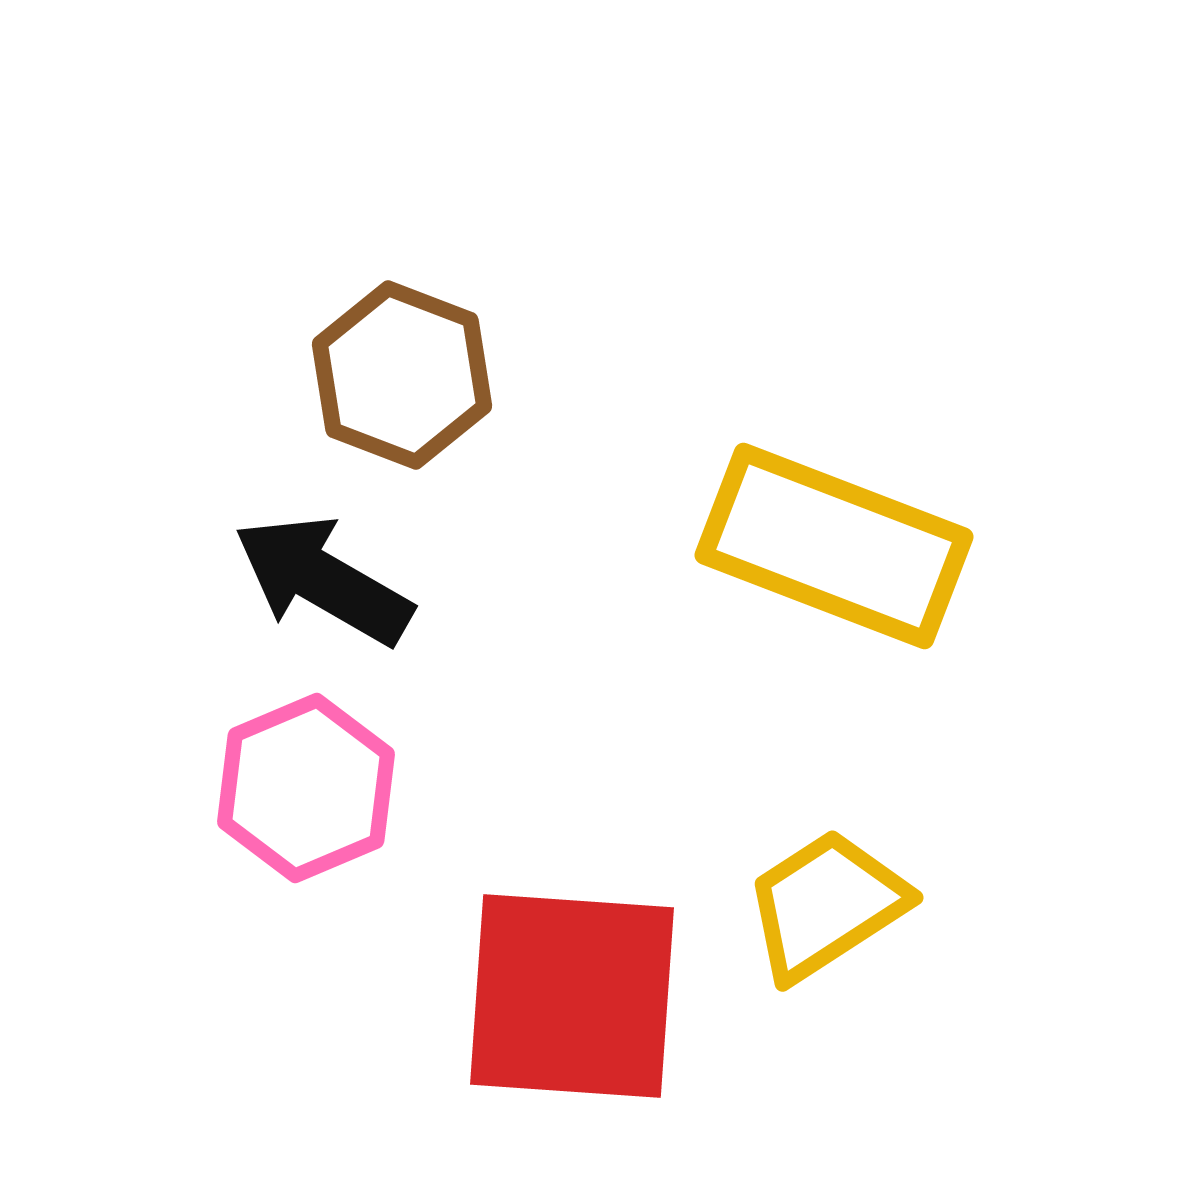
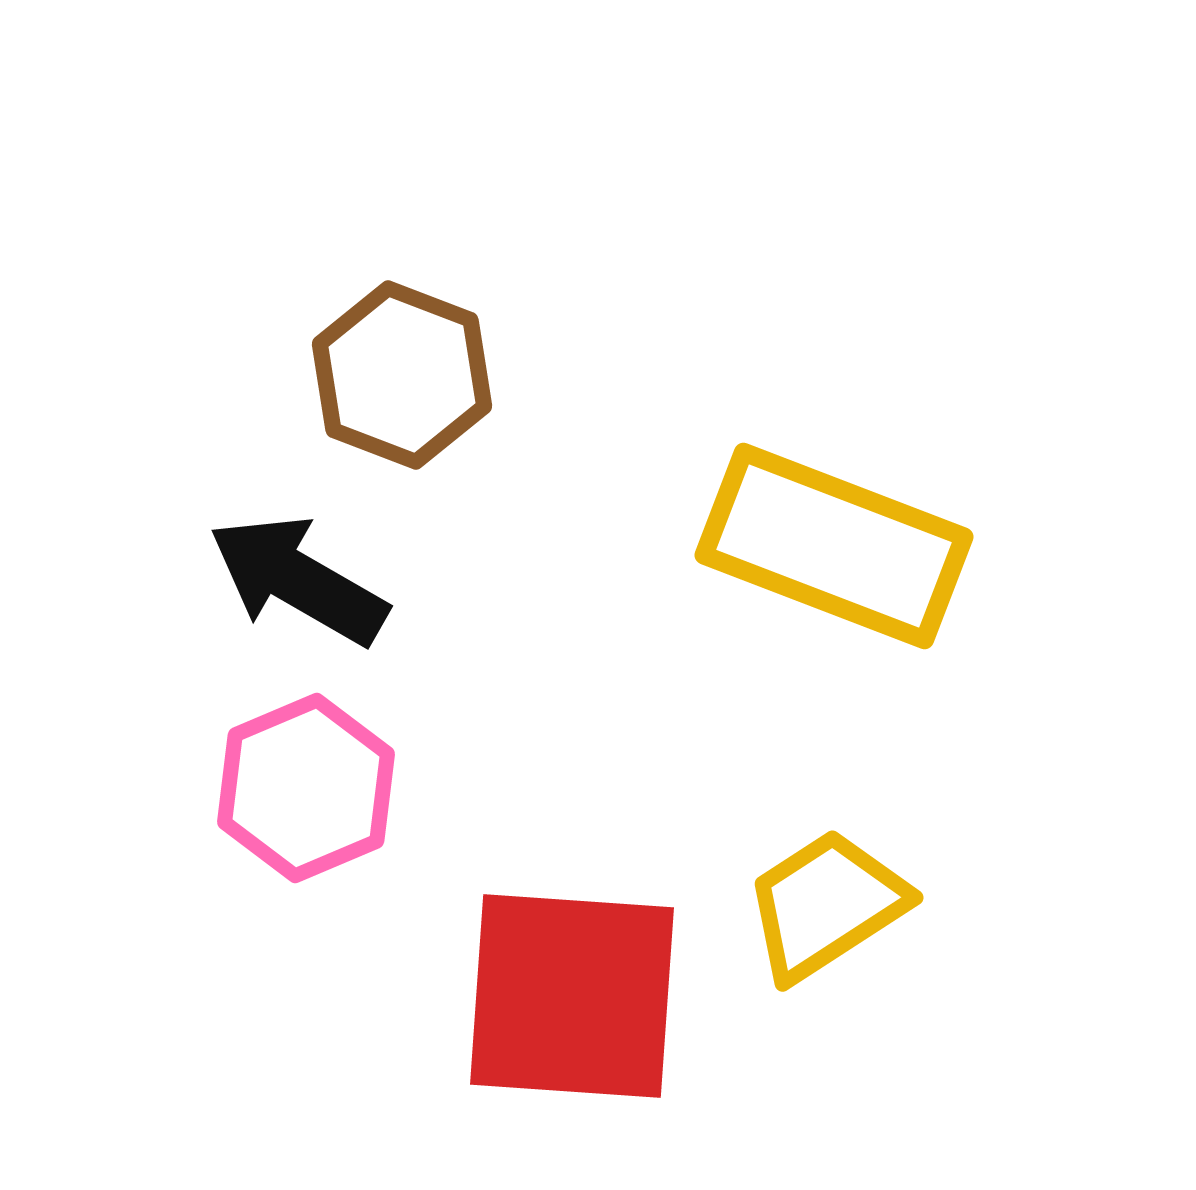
black arrow: moved 25 px left
